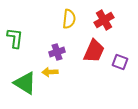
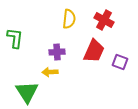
red cross: rotated 30 degrees counterclockwise
purple cross: rotated 14 degrees clockwise
green triangle: moved 2 px right, 9 px down; rotated 25 degrees clockwise
